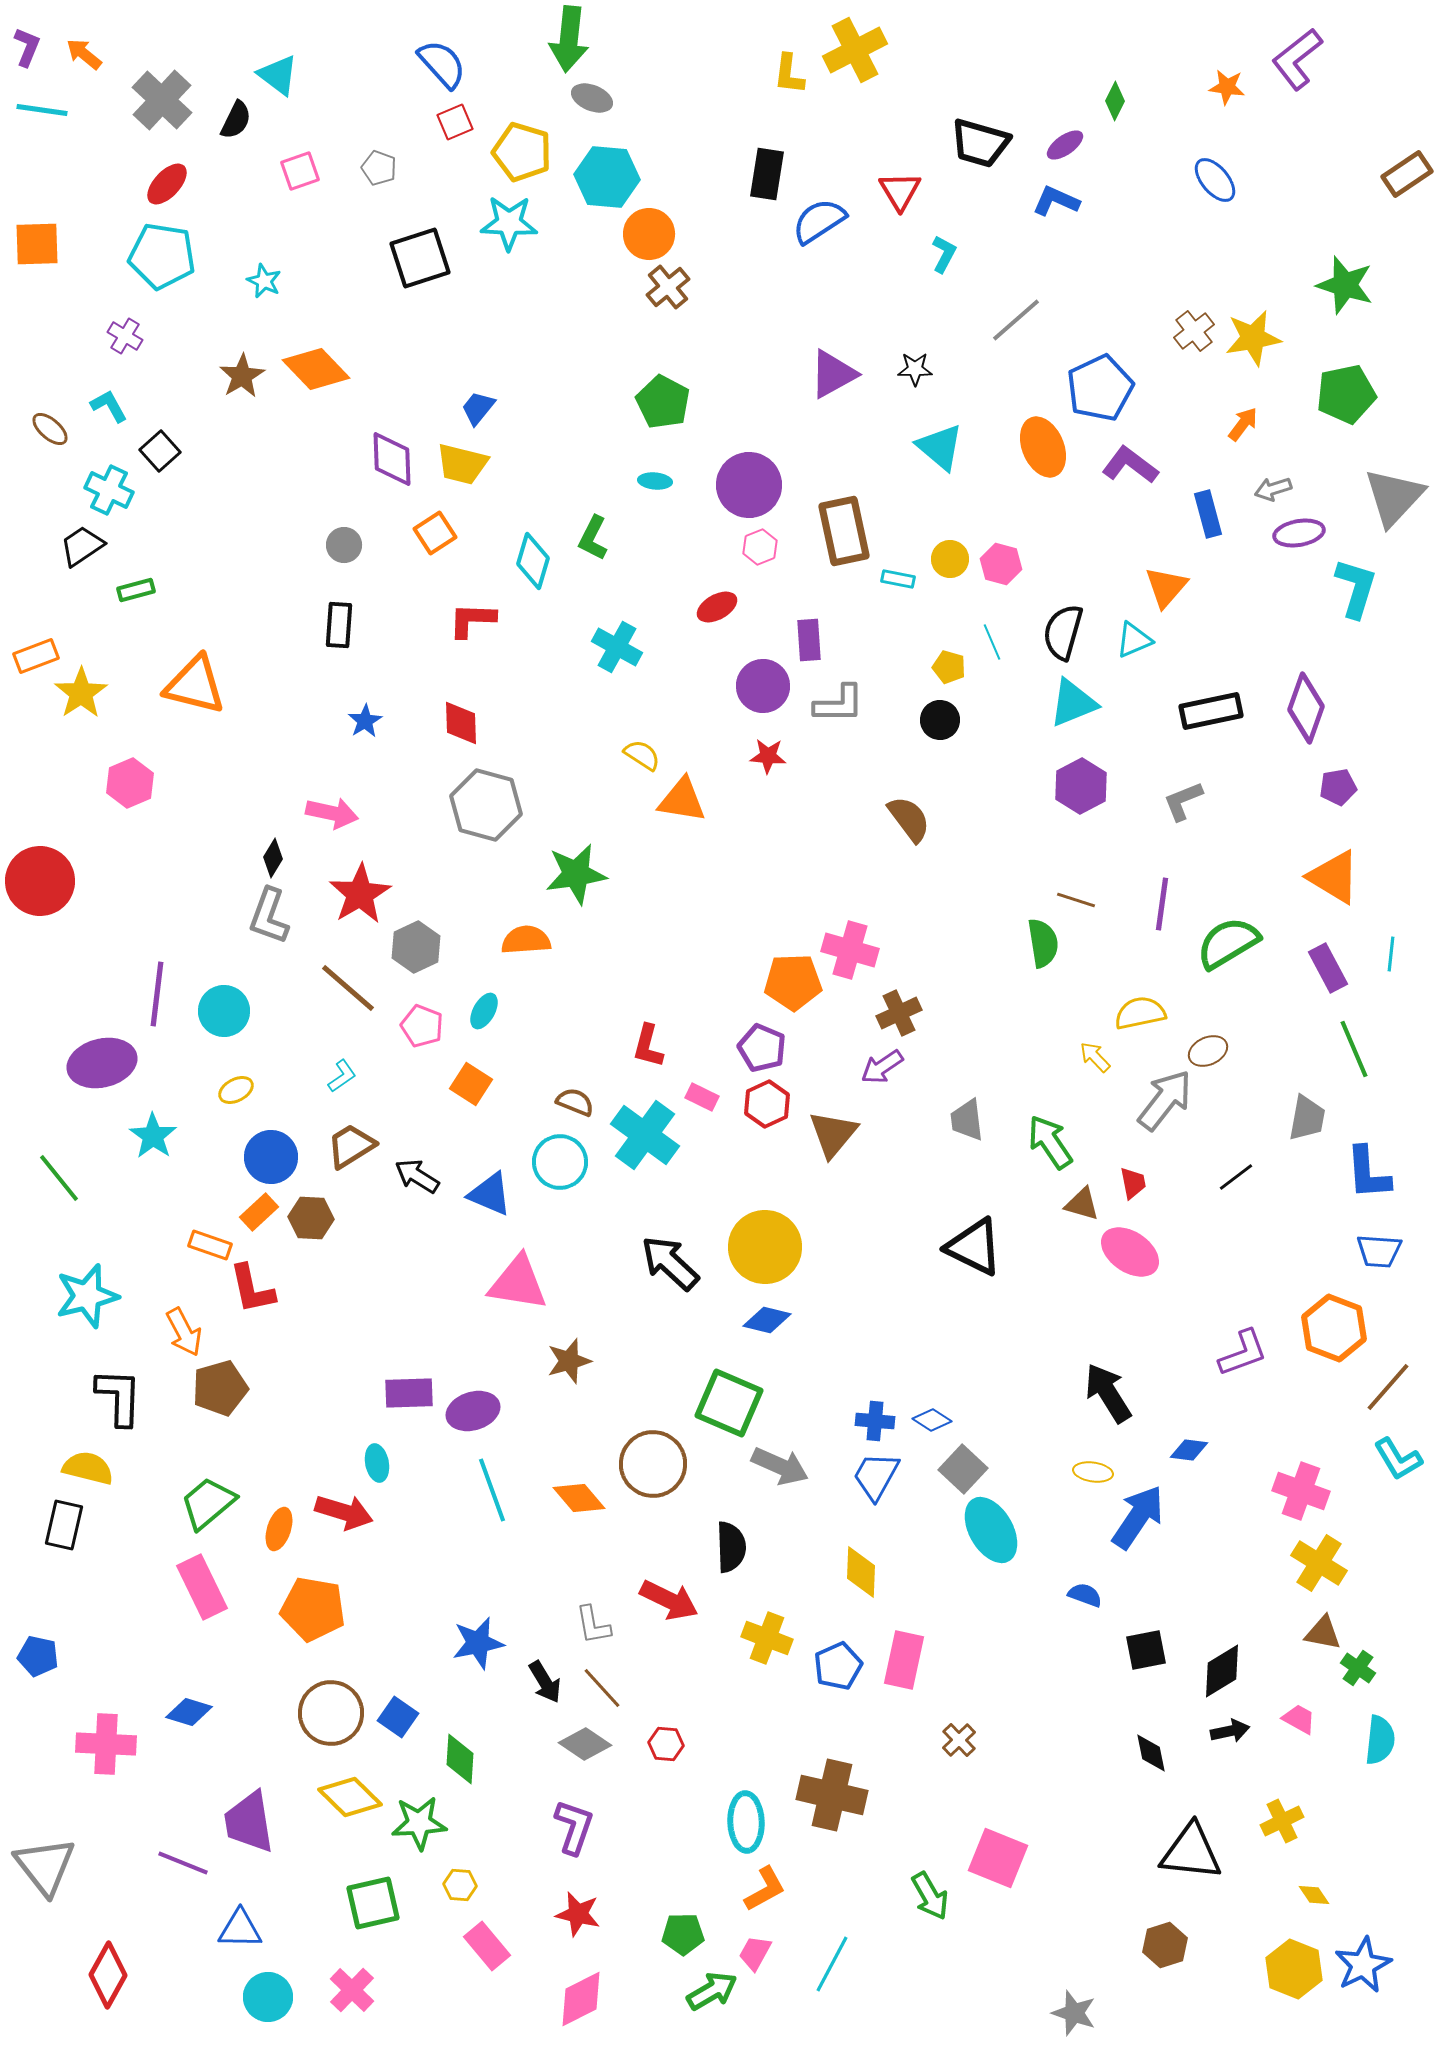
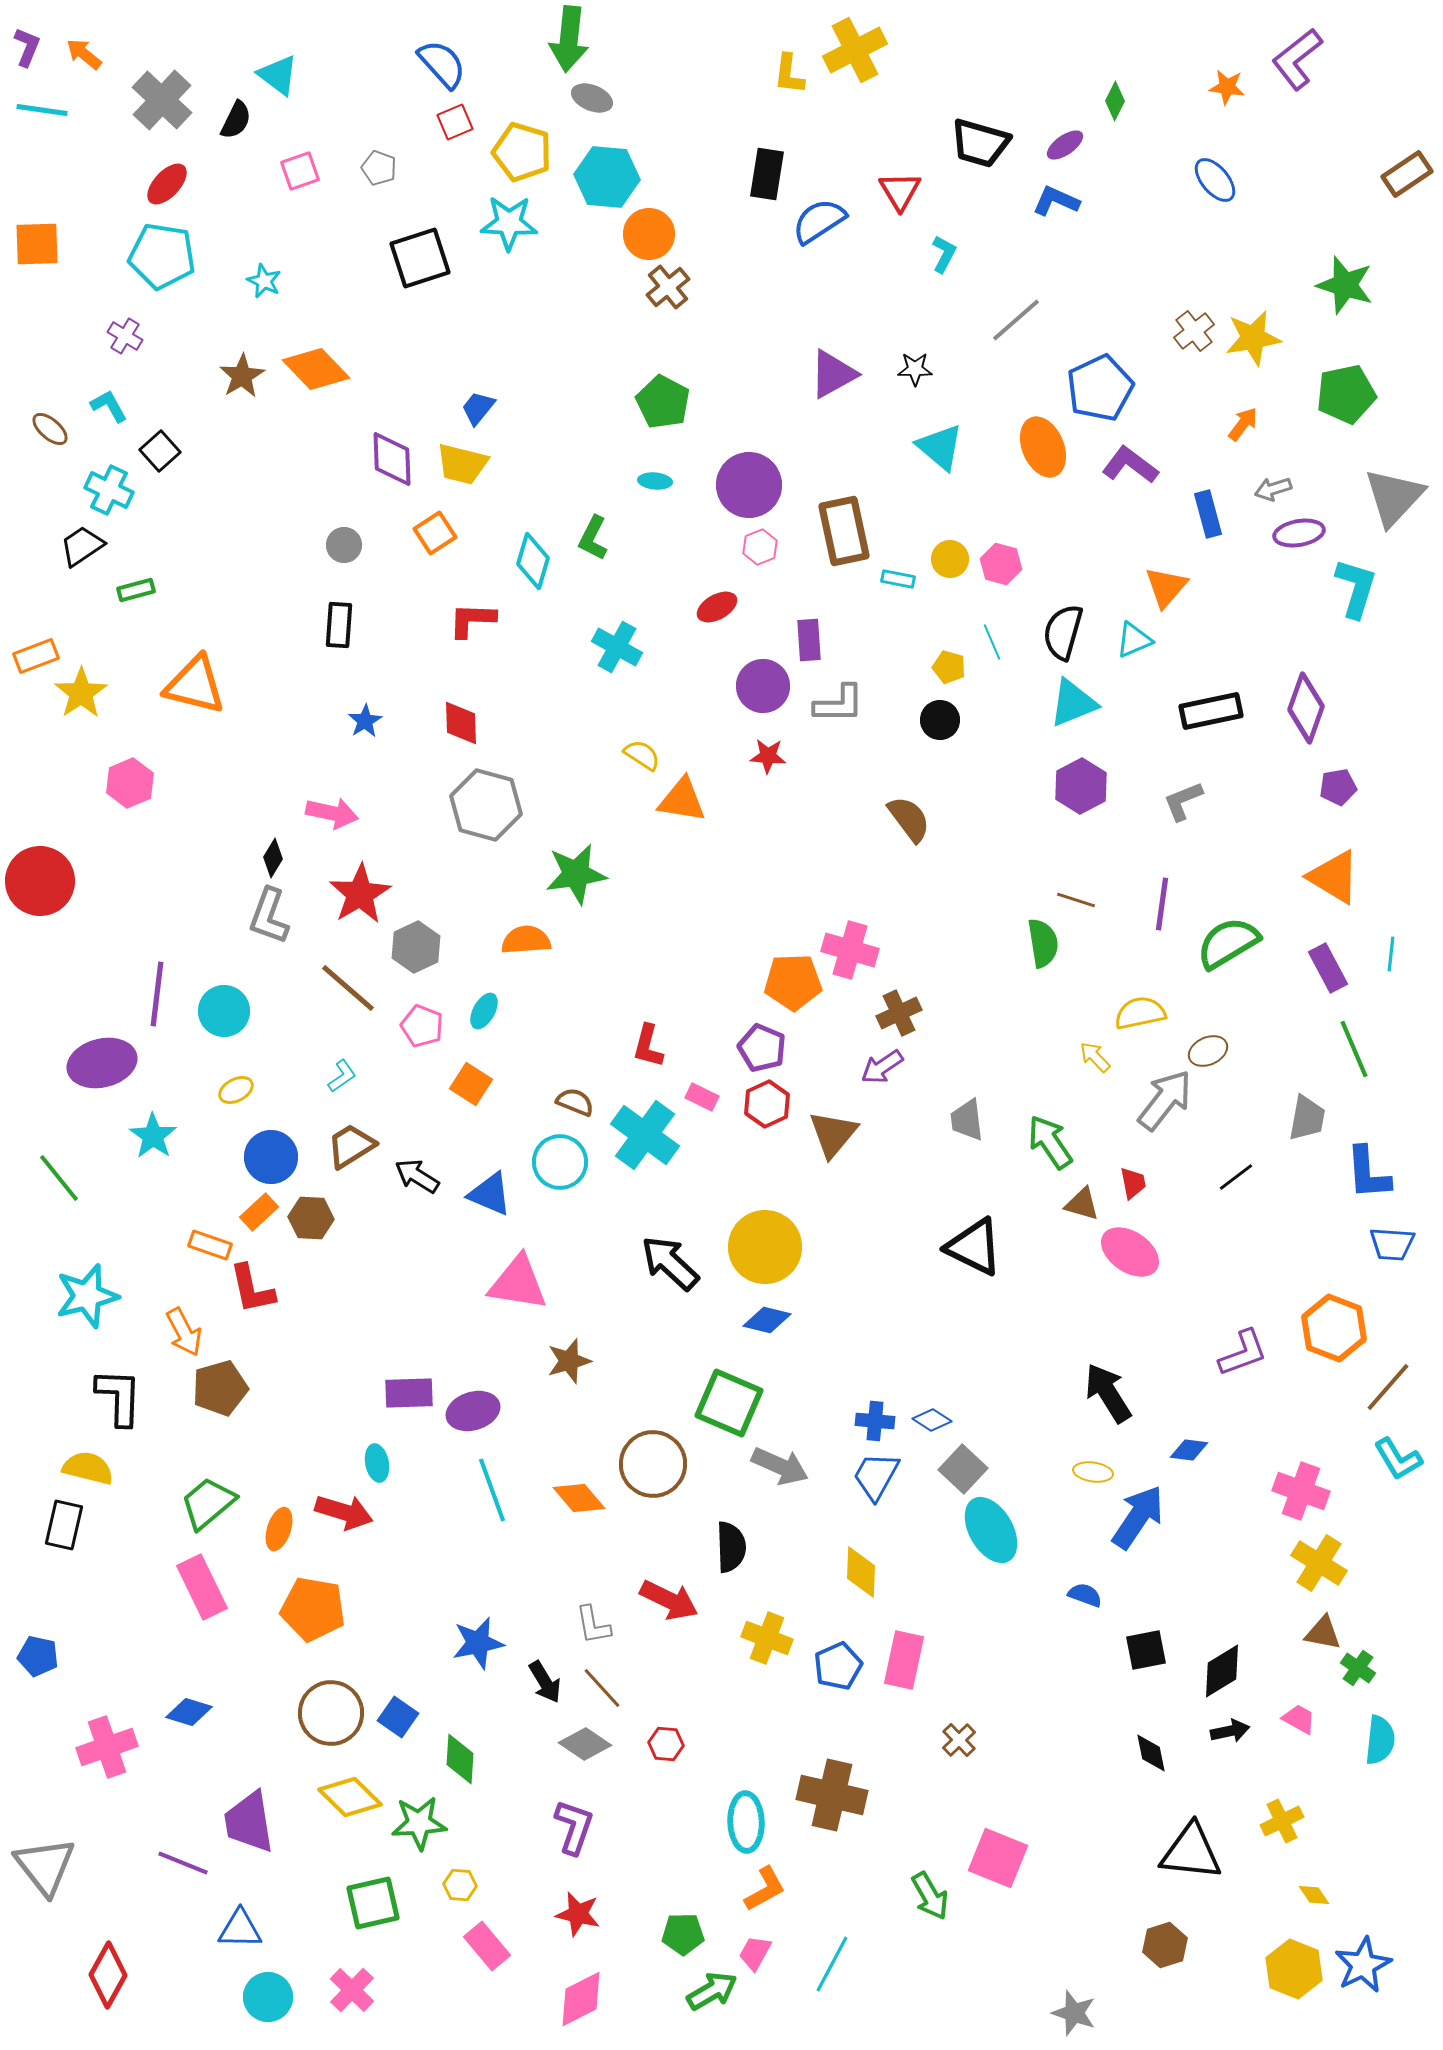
blue trapezoid at (1379, 1251): moved 13 px right, 7 px up
pink cross at (106, 1744): moved 1 px right, 3 px down; rotated 22 degrees counterclockwise
